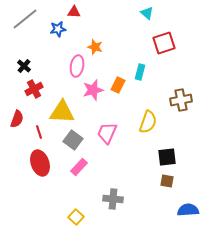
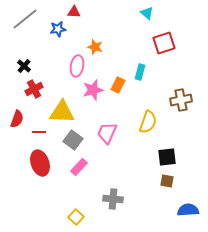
red line: rotated 72 degrees counterclockwise
